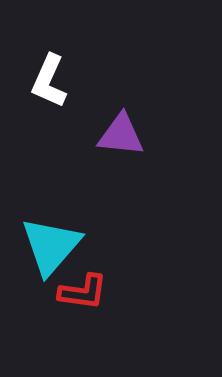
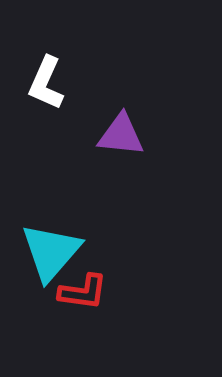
white L-shape: moved 3 px left, 2 px down
cyan triangle: moved 6 px down
